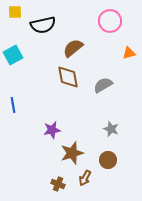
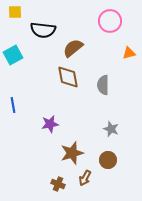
black semicircle: moved 5 px down; rotated 20 degrees clockwise
gray semicircle: rotated 60 degrees counterclockwise
purple star: moved 2 px left, 6 px up
